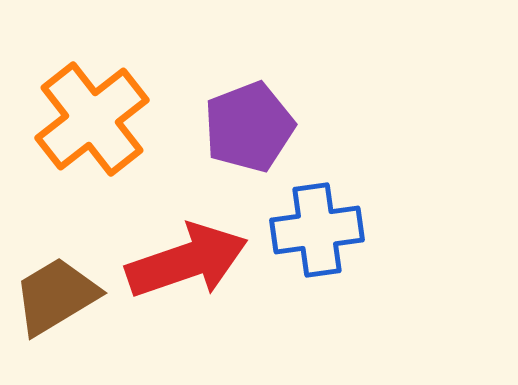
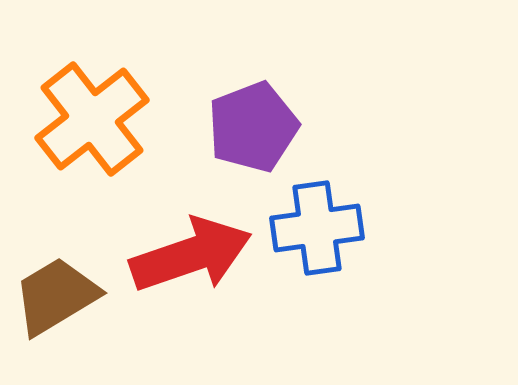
purple pentagon: moved 4 px right
blue cross: moved 2 px up
red arrow: moved 4 px right, 6 px up
